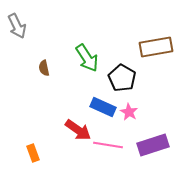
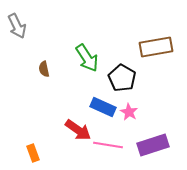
brown semicircle: moved 1 px down
